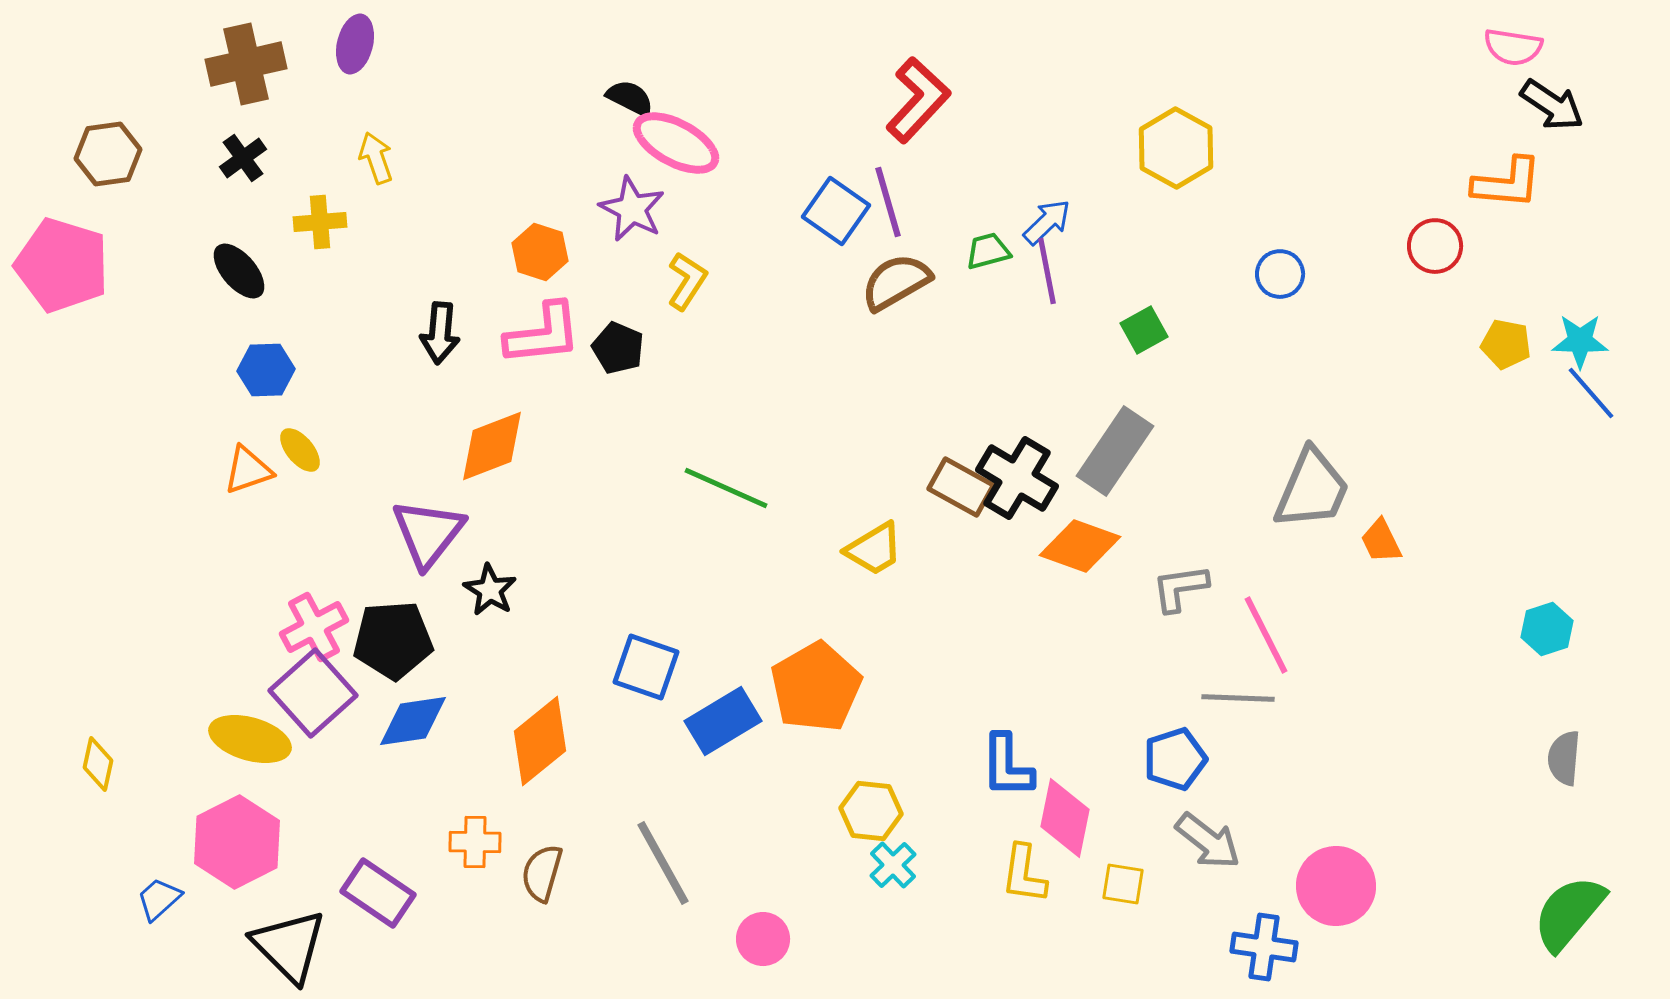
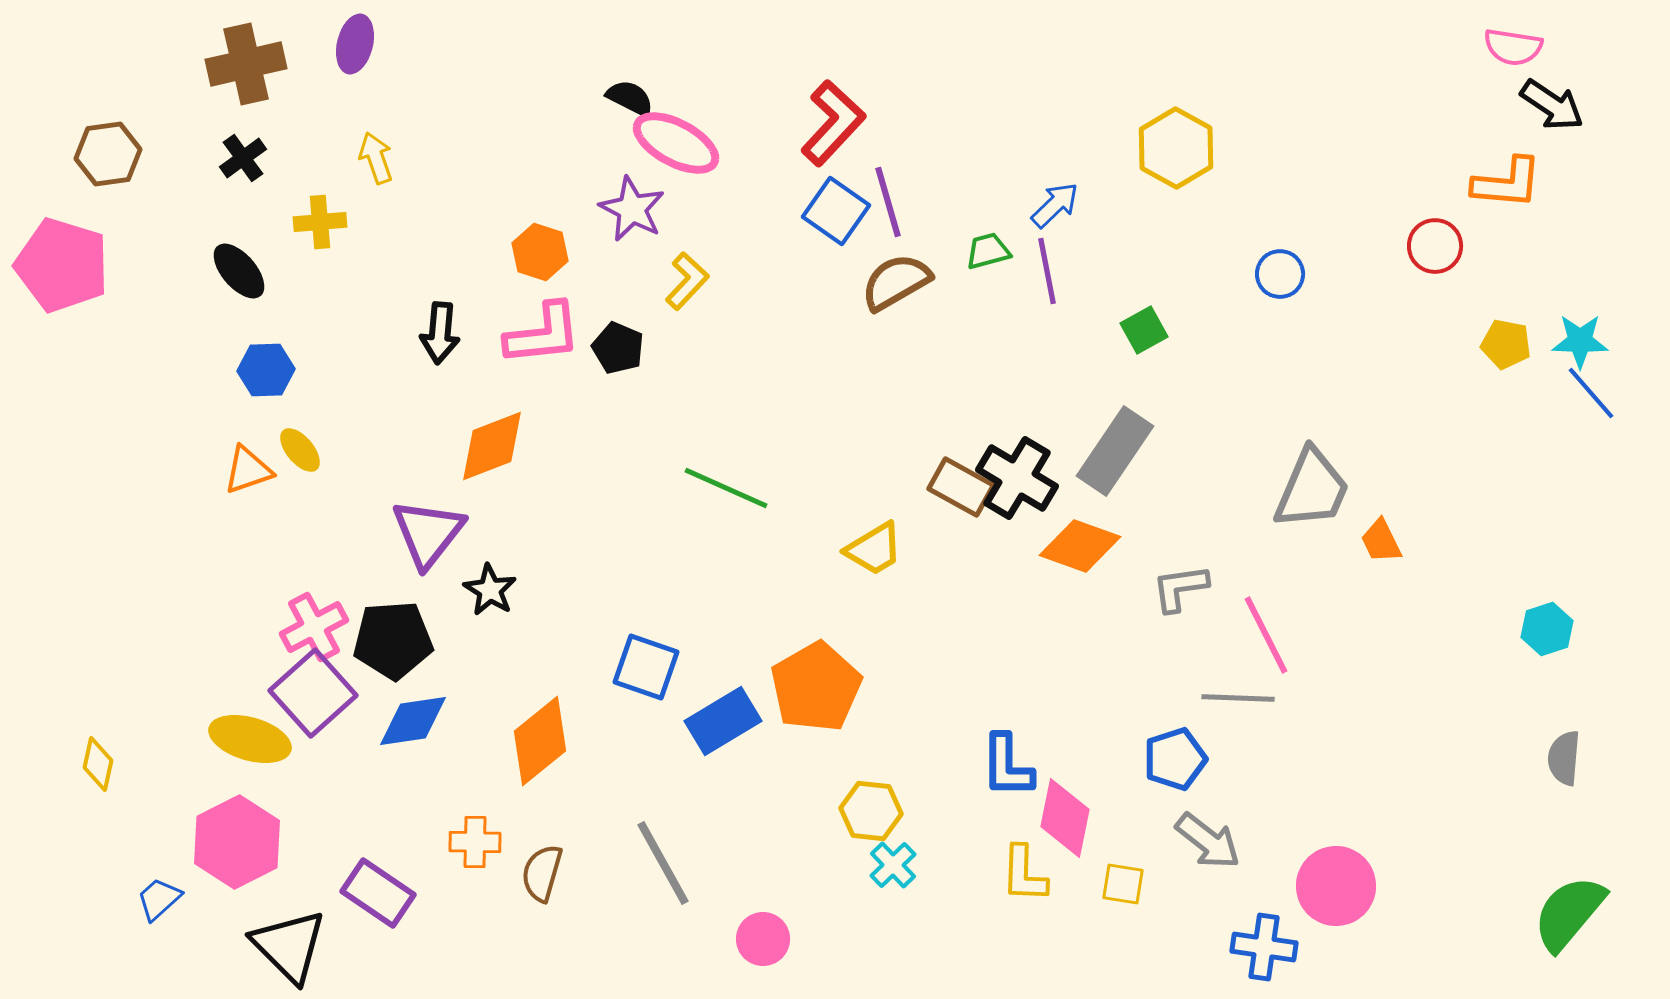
red L-shape at (918, 100): moved 85 px left, 23 px down
blue arrow at (1047, 222): moved 8 px right, 17 px up
yellow L-shape at (687, 281): rotated 10 degrees clockwise
yellow L-shape at (1024, 874): rotated 6 degrees counterclockwise
